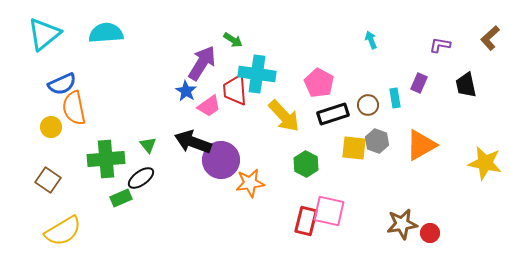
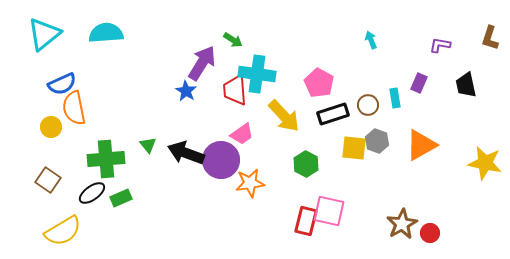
brown L-shape: rotated 30 degrees counterclockwise
pink trapezoid: moved 33 px right, 28 px down
black arrow: moved 7 px left, 11 px down
black ellipse: moved 49 px left, 15 px down
brown star: rotated 20 degrees counterclockwise
